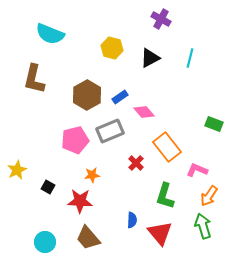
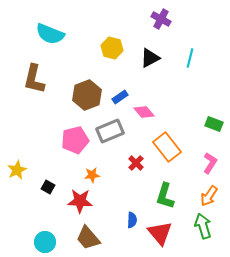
brown hexagon: rotated 8 degrees clockwise
pink L-shape: moved 13 px right, 7 px up; rotated 100 degrees clockwise
